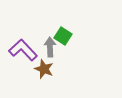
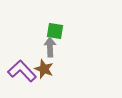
green square: moved 8 px left, 5 px up; rotated 24 degrees counterclockwise
purple L-shape: moved 1 px left, 21 px down
